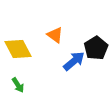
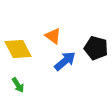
orange triangle: moved 2 px left, 1 px down
black pentagon: rotated 25 degrees counterclockwise
blue arrow: moved 9 px left
